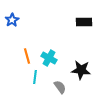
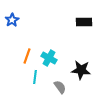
orange line: rotated 35 degrees clockwise
